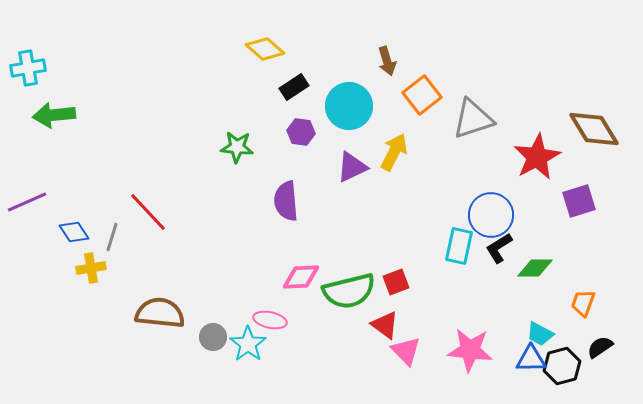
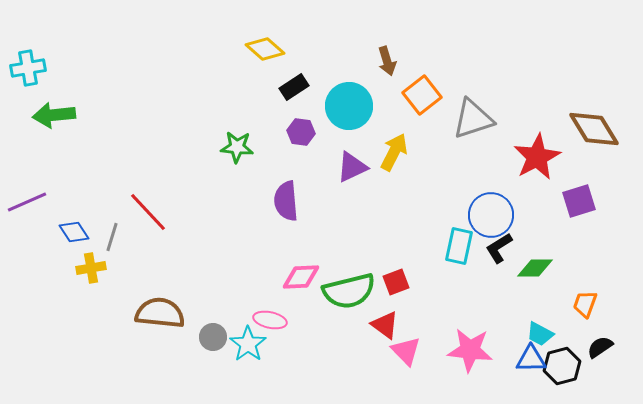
orange trapezoid: moved 2 px right, 1 px down
